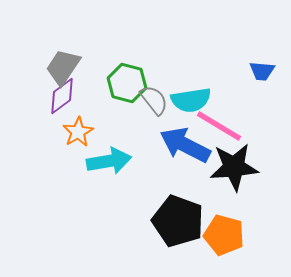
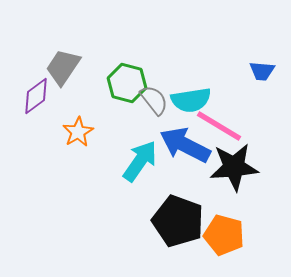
purple diamond: moved 26 px left
cyan arrow: moved 31 px right; rotated 45 degrees counterclockwise
